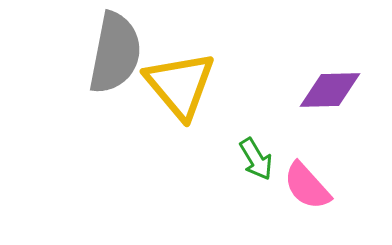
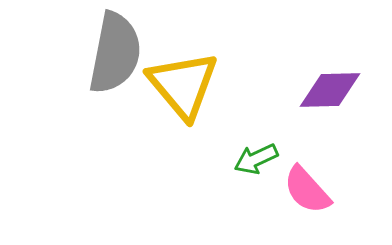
yellow triangle: moved 3 px right
green arrow: rotated 96 degrees clockwise
pink semicircle: moved 4 px down
